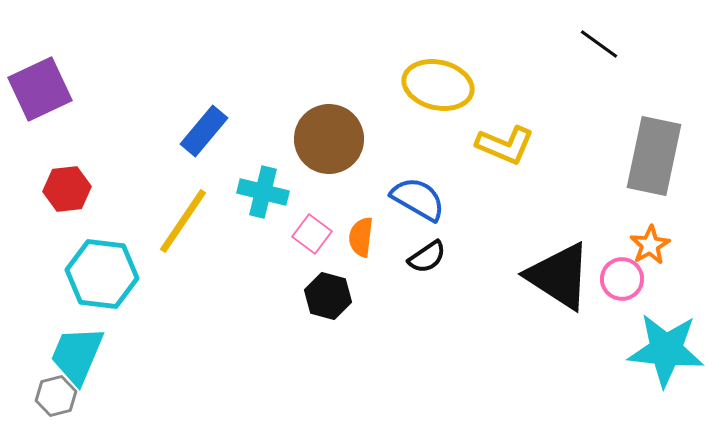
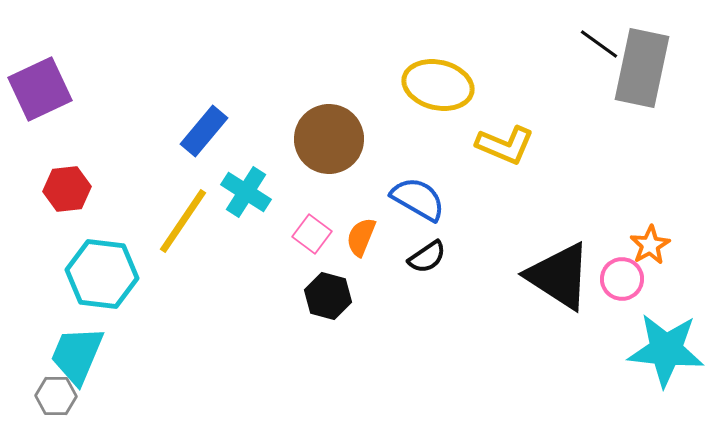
gray rectangle: moved 12 px left, 88 px up
cyan cross: moved 17 px left; rotated 18 degrees clockwise
orange semicircle: rotated 15 degrees clockwise
gray hexagon: rotated 15 degrees clockwise
